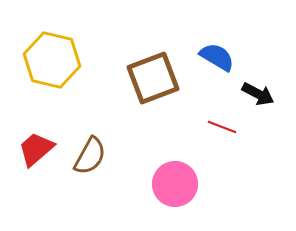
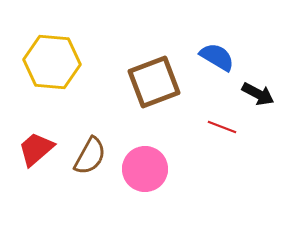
yellow hexagon: moved 2 px down; rotated 8 degrees counterclockwise
brown square: moved 1 px right, 4 px down
pink circle: moved 30 px left, 15 px up
